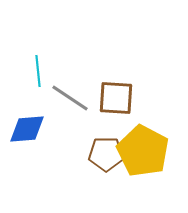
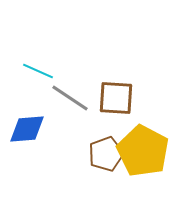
cyan line: rotated 60 degrees counterclockwise
brown pentagon: rotated 20 degrees counterclockwise
